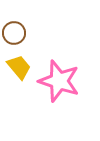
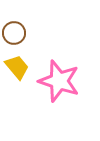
yellow trapezoid: moved 2 px left
